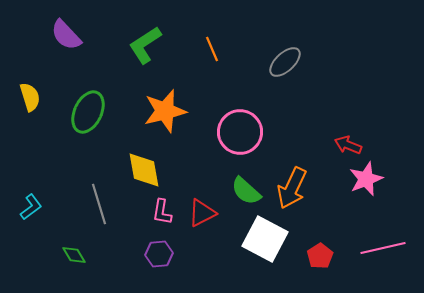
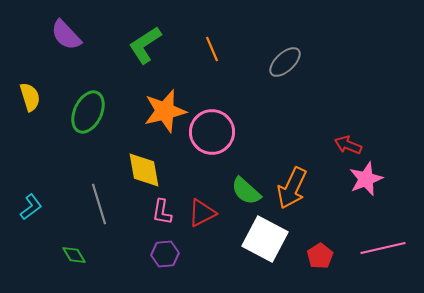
pink circle: moved 28 px left
purple hexagon: moved 6 px right
